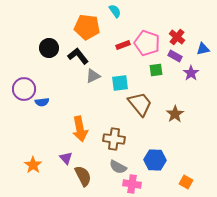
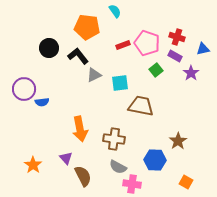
red cross: rotated 21 degrees counterclockwise
green square: rotated 32 degrees counterclockwise
gray triangle: moved 1 px right, 1 px up
brown trapezoid: moved 1 px right, 2 px down; rotated 40 degrees counterclockwise
brown star: moved 3 px right, 27 px down
